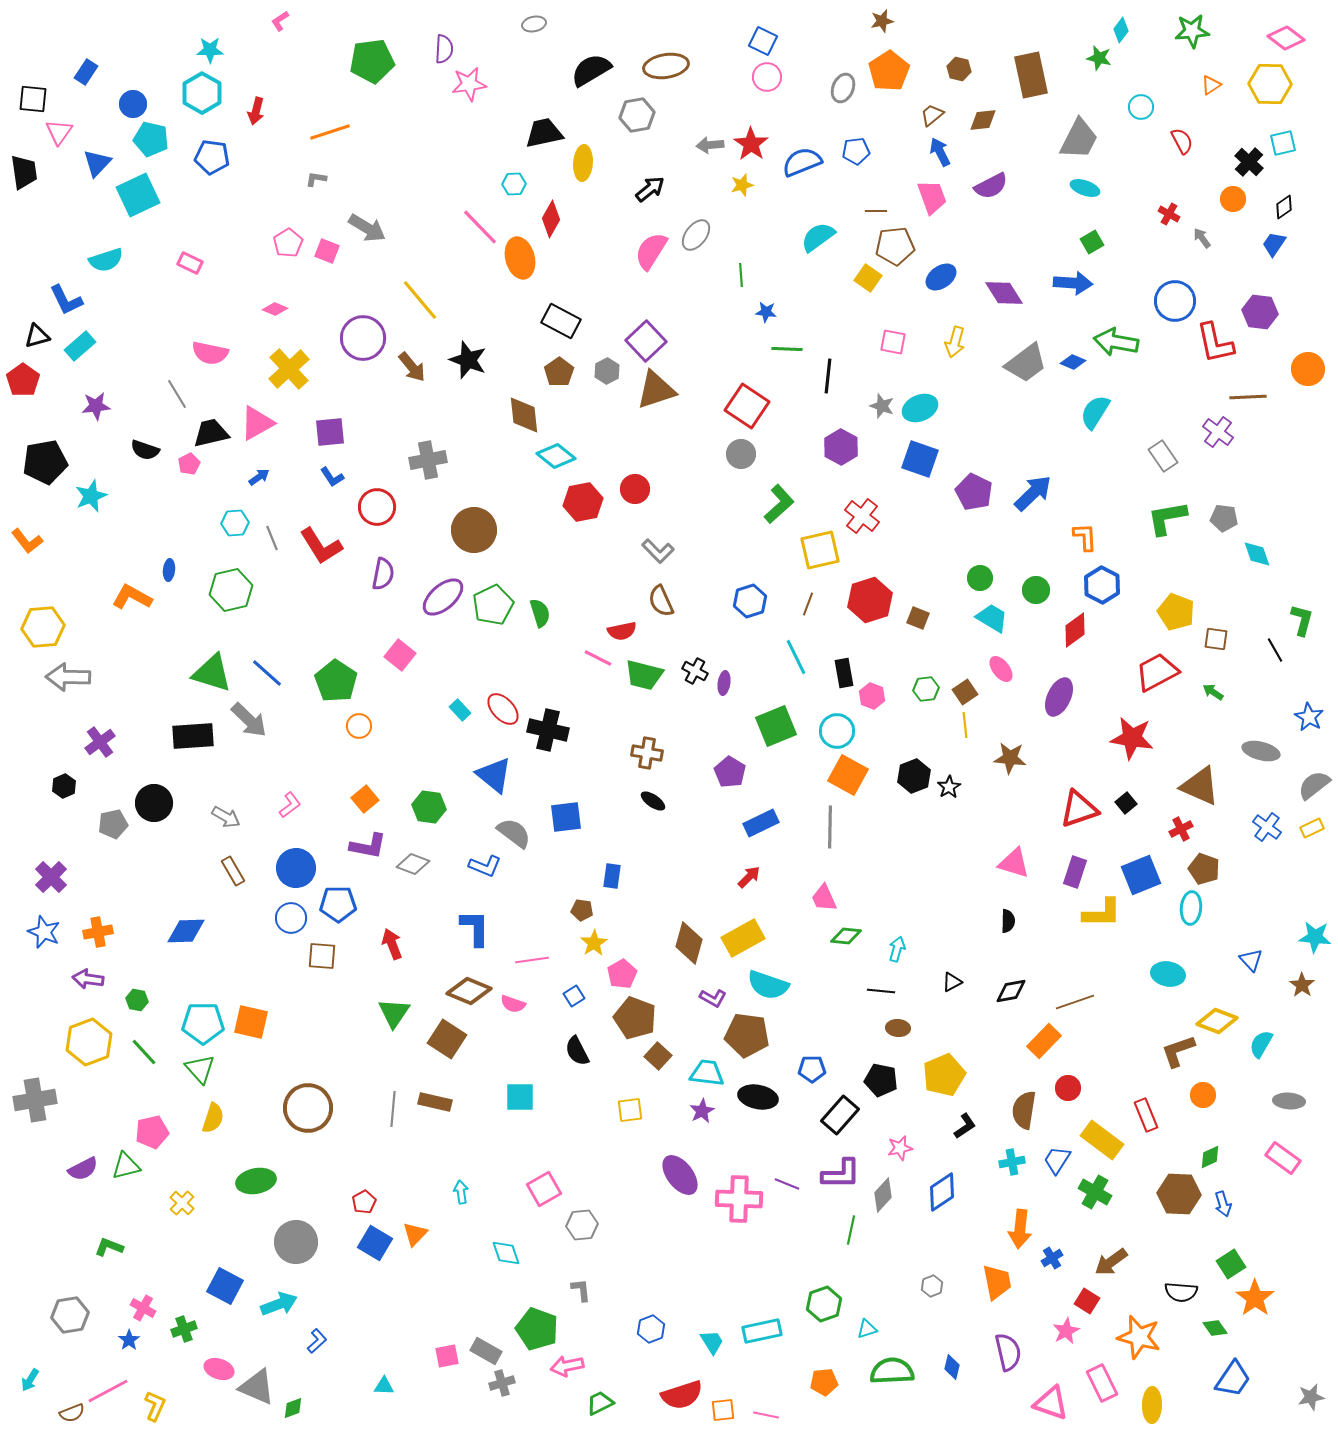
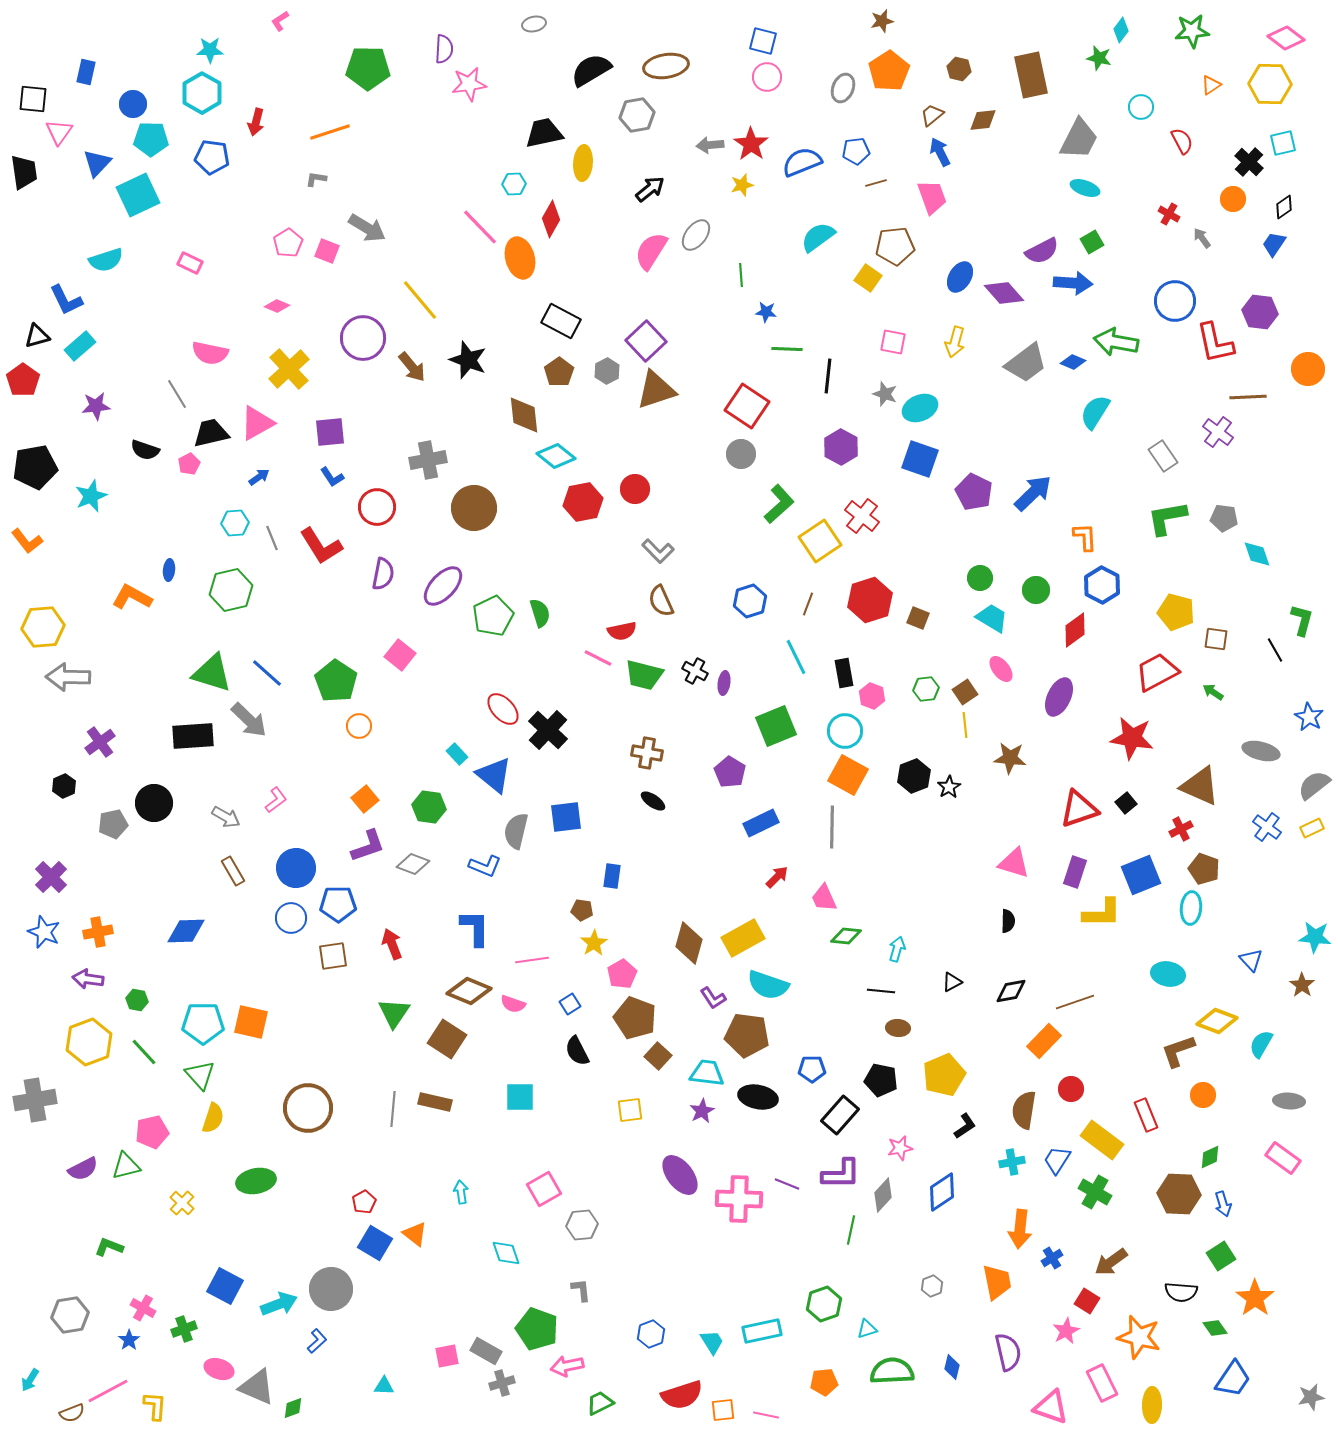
blue square at (763, 41): rotated 12 degrees counterclockwise
green pentagon at (372, 61): moved 4 px left, 7 px down; rotated 9 degrees clockwise
blue rectangle at (86, 72): rotated 20 degrees counterclockwise
red arrow at (256, 111): moved 11 px down
cyan pentagon at (151, 139): rotated 12 degrees counterclockwise
purple semicircle at (991, 186): moved 51 px right, 65 px down
brown line at (876, 211): moved 28 px up; rotated 15 degrees counterclockwise
blue ellipse at (941, 277): moved 19 px right; rotated 24 degrees counterclockwise
purple diamond at (1004, 293): rotated 9 degrees counterclockwise
pink diamond at (275, 309): moved 2 px right, 3 px up
gray star at (882, 406): moved 3 px right, 12 px up
black pentagon at (45, 462): moved 10 px left, 5 px down
brown circle at (474, 530): moved 22 px up
yellow square at (820, 550): moved 9 px up; rotated 21 degrees counterclockwise
purple ellipse at (443, 597): moved 11 px up; rotated 6 degrees counterclockwise
green pentagon at (493, 605): moved 11 px down
yellow pentagon at (1176, 612): rotated 6 degrees counterclockwise
cyan rectangle at (460, 710): moved 3 px left, 44 px down
black cross at (548, 730): rotated 30 degrees clockwise
cyan circle at (837, 731): moved 8 px right
pink L-shape at (290, 805): moved 14 px left, 5 px up
gray line at (830, 827): moved 2 px right
gray semicircle at (514, 833): moved 2 px right, 2 px up; rotated 114 degrees counterclockwise
purple L-shape at (368, 846): rotated 30 degrees counterclockwise
red arrow at (749, 877): moved 28 px right
brown square at (322, 956): moved 11 px right; rotated 12 degrees counterclockwise
blue square at (574, 996): moved 4 px left, 8 px down
purple L-shape at (713, 998): rotated 28 degrees clockwise
green triangle at (200, 1069): moved 6 px down
red circle at (1068, 1088): moved 3 px right, 1 px down
orange triangle at (415, 1234): rotated 36 degrees counterclockwise
gray circle at (296, 1242): moved 35 px right, 47 px down
green square at (1231, 1264): moved 10 px left, 8 px up
blue hexagon at (651, 1329): moved 5 px down
pink triangle at (1051, 1403): moved 4 px down
yellow L-shape at (155, 1406): rotated 20 degrees counterclockwise
